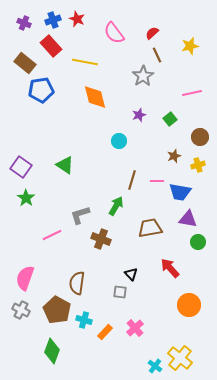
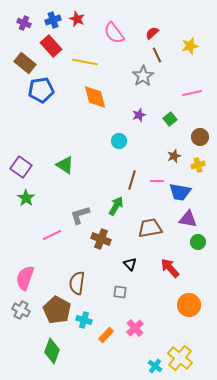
black triangle at (131, 274): moved 1 px left, 10 px up
orange rectangle at (105, 332): moved 1 px right, 3 px down
